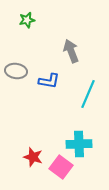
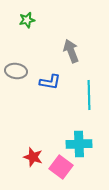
blue L-shape: moved 1 px right, 1 px down
cyan line: moved 1 px right, 1 px down; rotated 24 degrees counterclockwise
